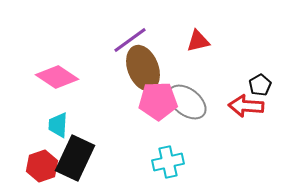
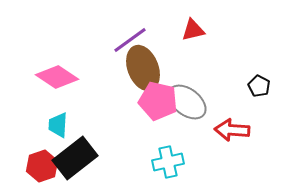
red triangle: moved 5 px left, 11 px up
black pentagon: moved 1 px left, 1 px down; rotated 15 degrees counterclockwise
pink pentagon: rotated 15 degrees clockwise
red arrow: moved 14 px left, 24 px down
black rectangle: rotated 27 degrees clockwise
